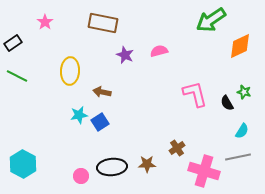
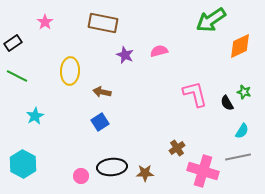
cyan star: moved 44 px left, 1 px down; rotated 18 degrees counterclockwise
brown star: moved 2 px left, 9 px down
pink cross: moved 1 px left
